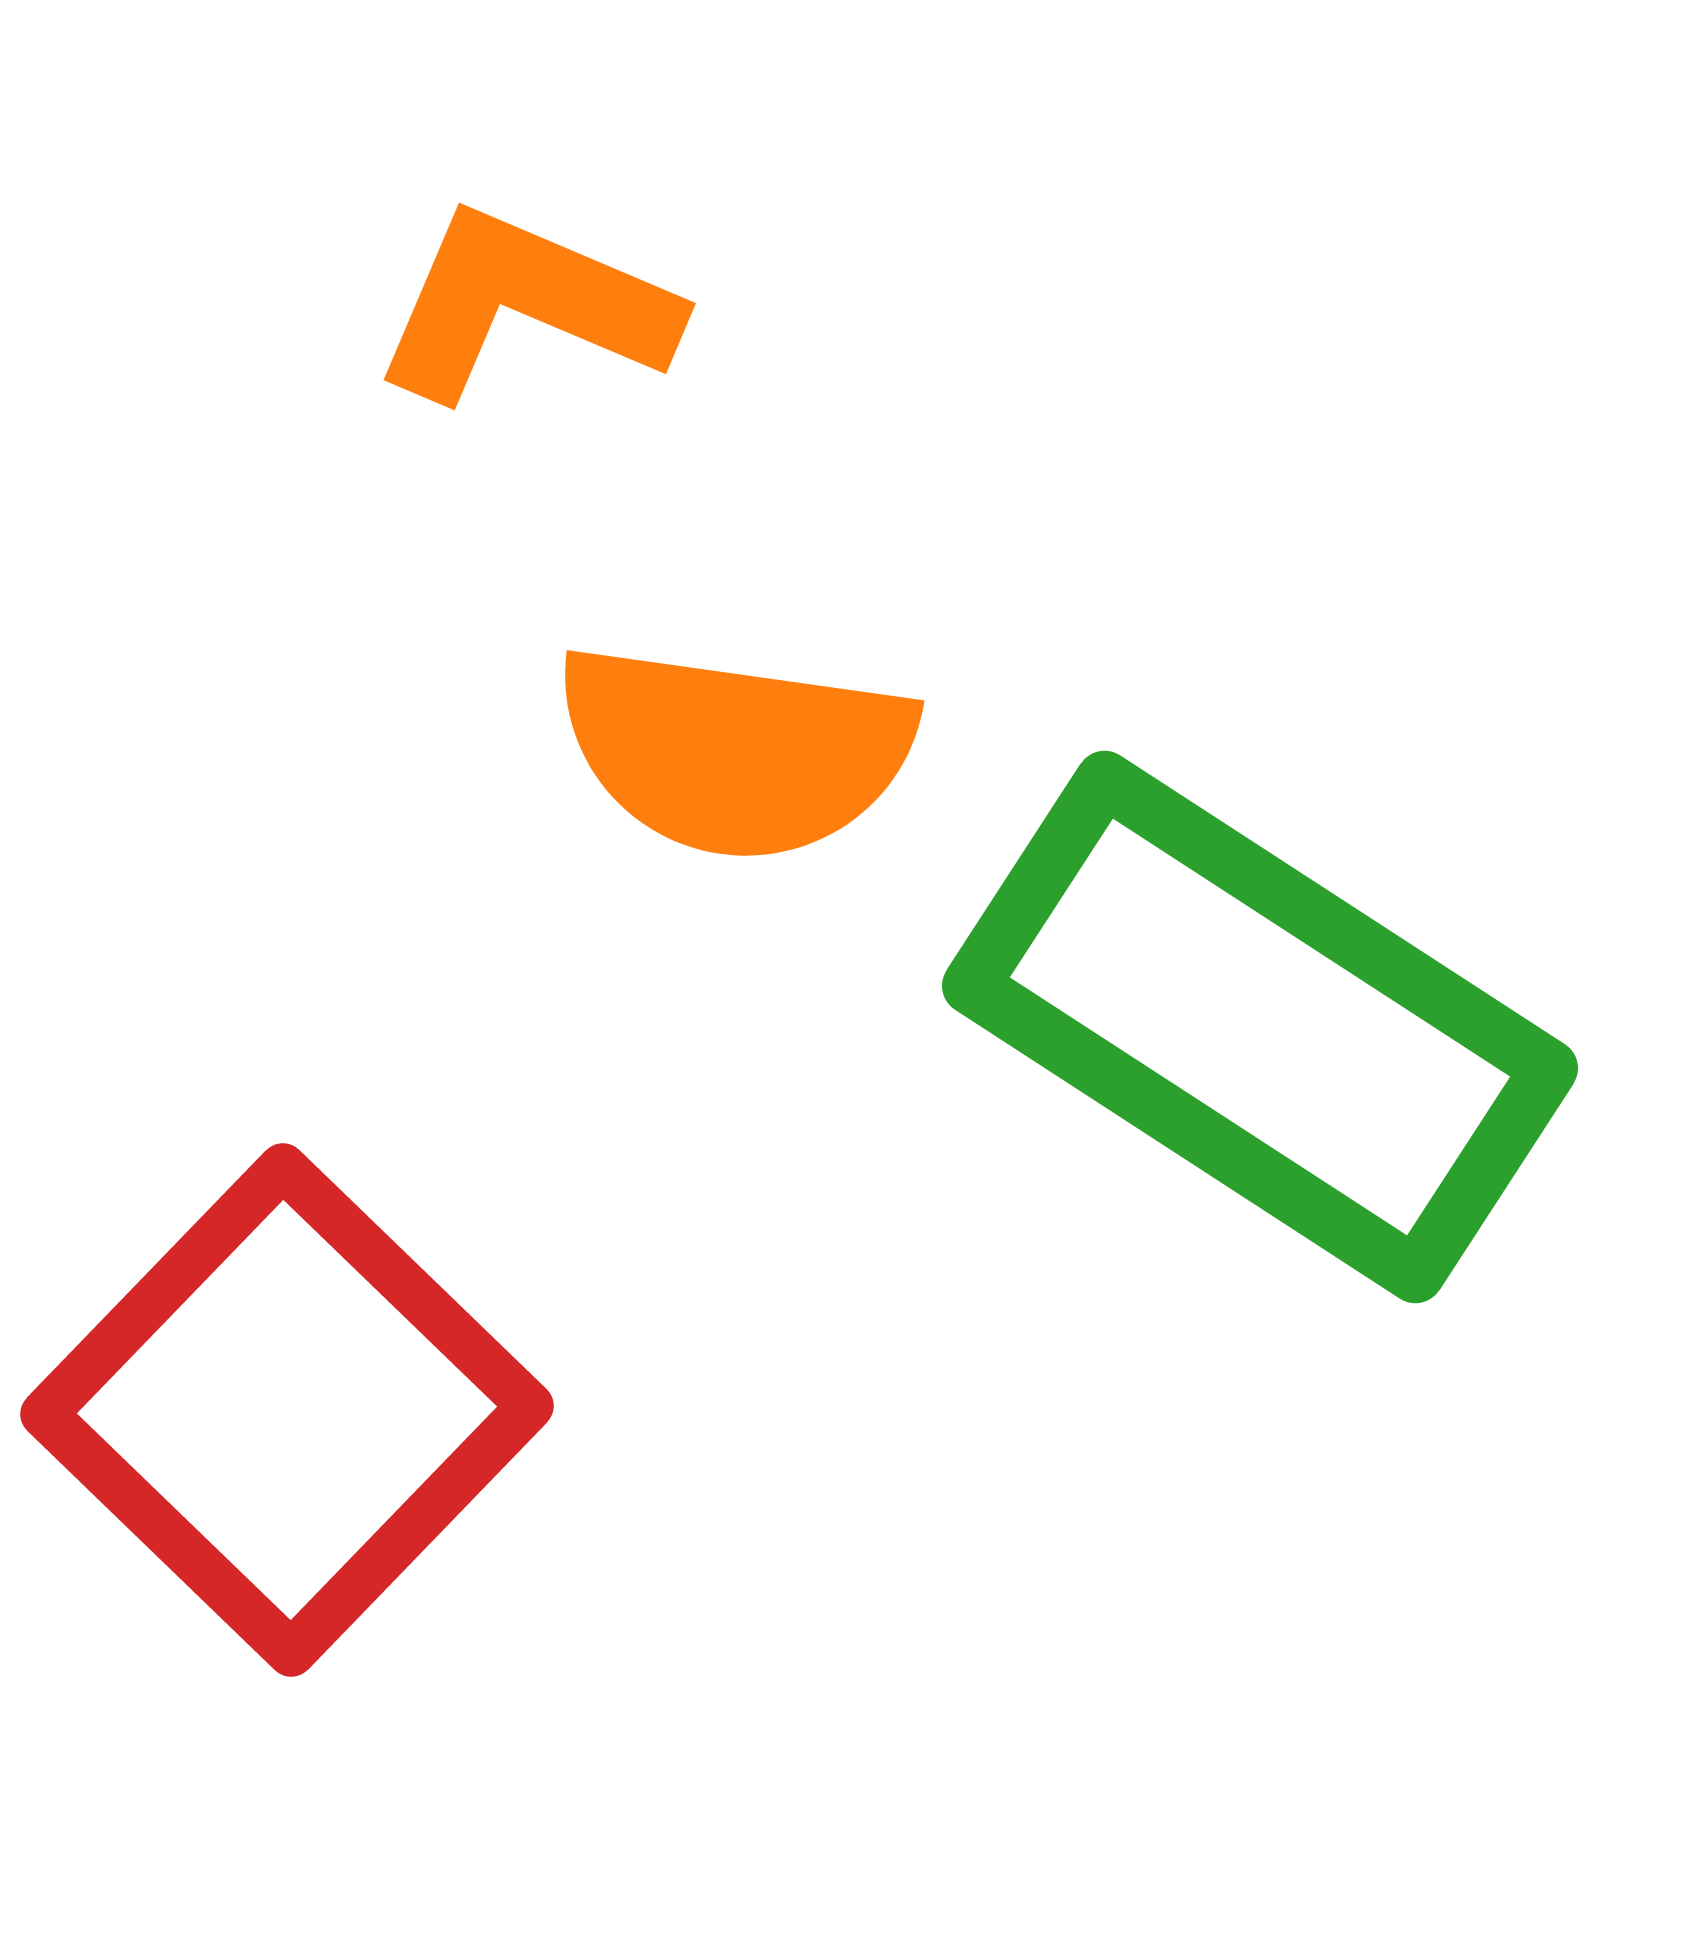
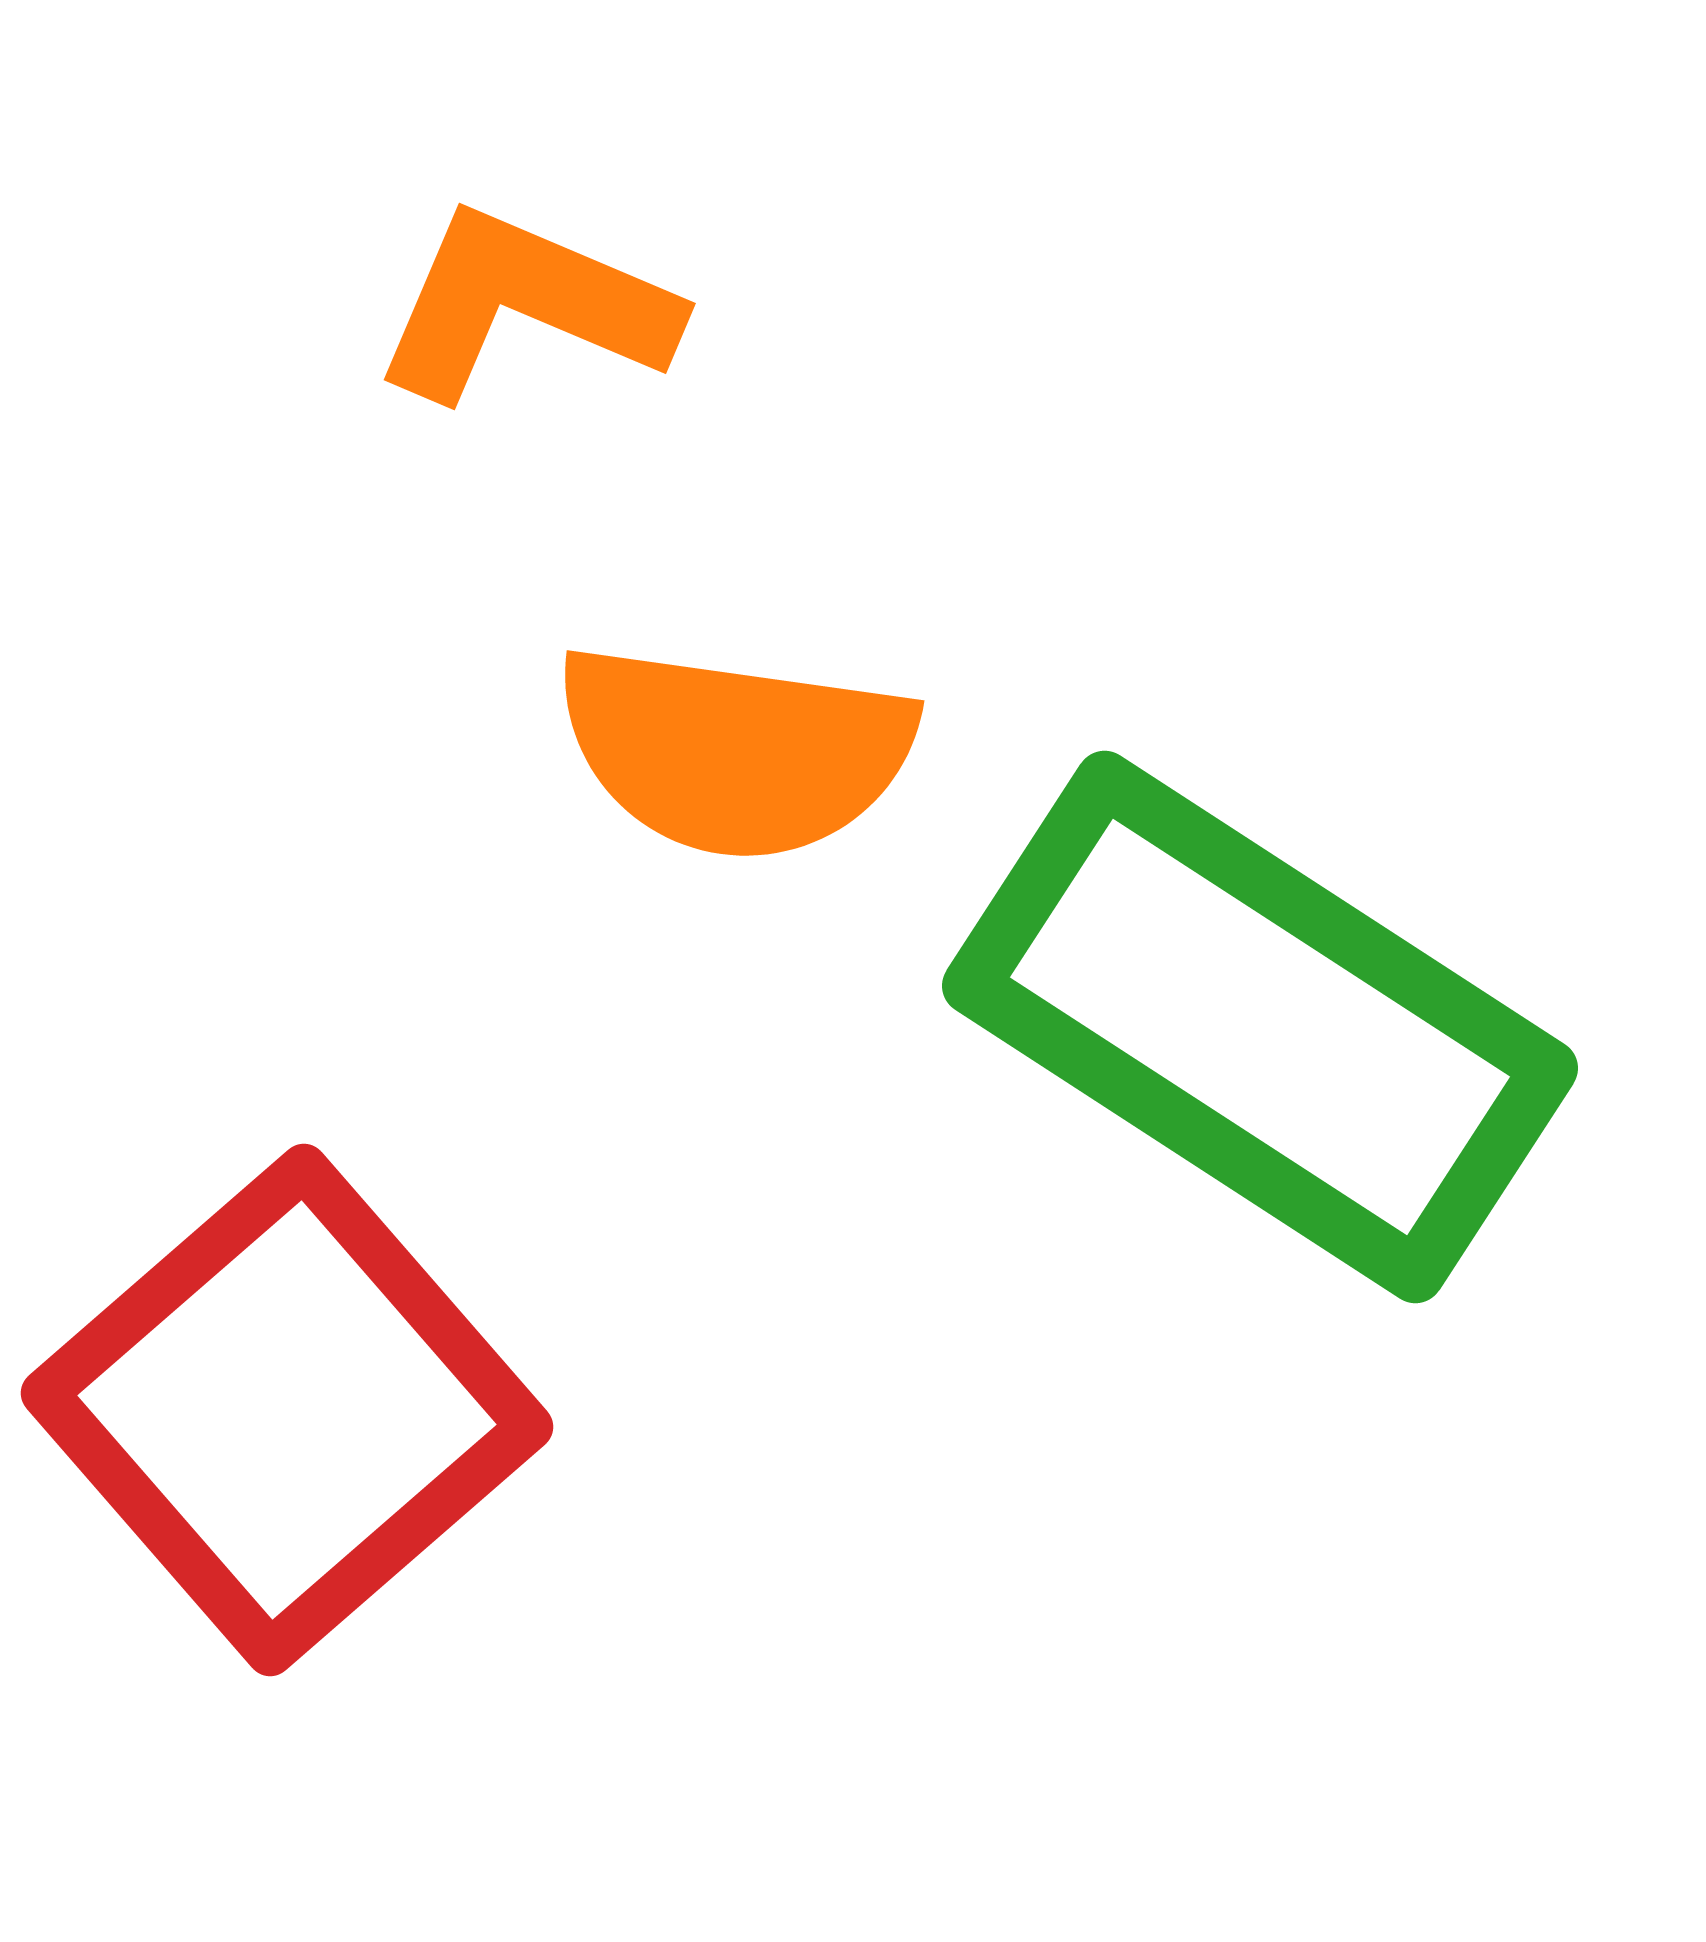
red square: rotated 5 degrees clockwise
